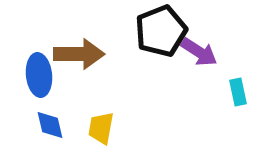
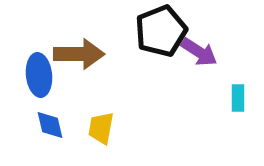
cyan rectangle: moved 6 px down; rotated 12 degrees clockwise
